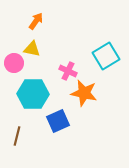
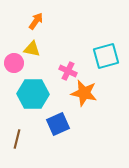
cyan square: rotated 16 degrees clockwise
blue square: moved 3 px down
brown line: moved 3 px down
